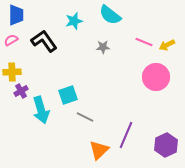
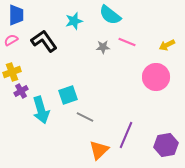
pink line: moved 17 px left
yellow cross: rotated 18 degrees counterclockwise
purple hexagon: rotated 15 degrees clockwise
